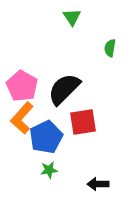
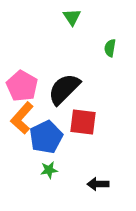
red square: rotated 16 degrees clockwise
